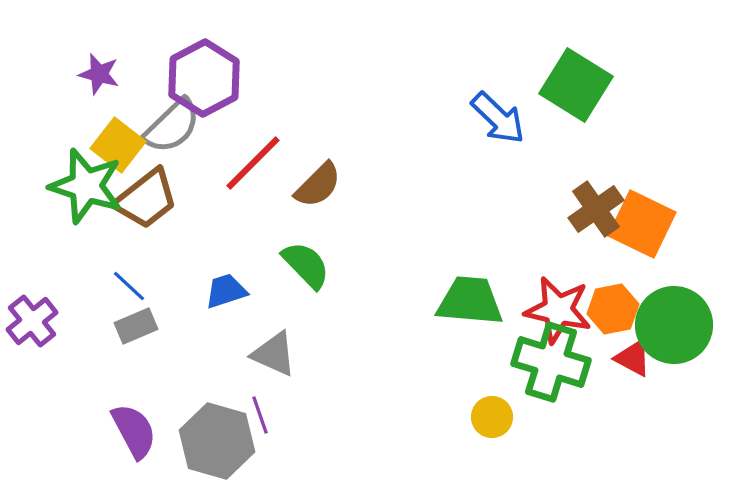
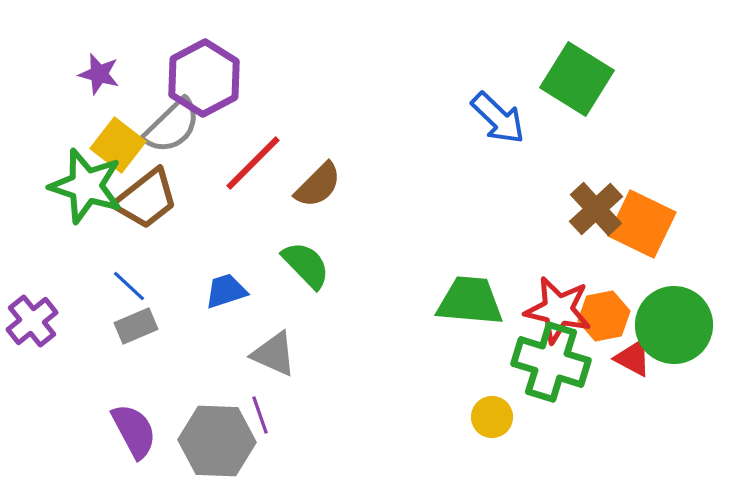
green square: moved 1 px right, 6 px up
brown cross: rotated 8 degrees counterclockwise
orange hexagon: moved 9 px left, 7 px down
gray hexagon: rotated 14 degrees counterclockwise
